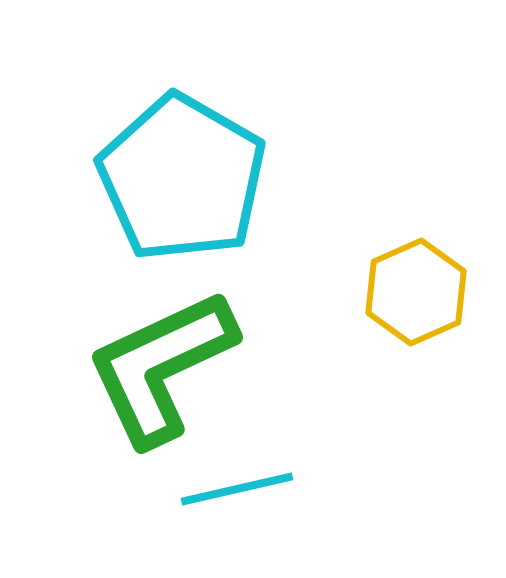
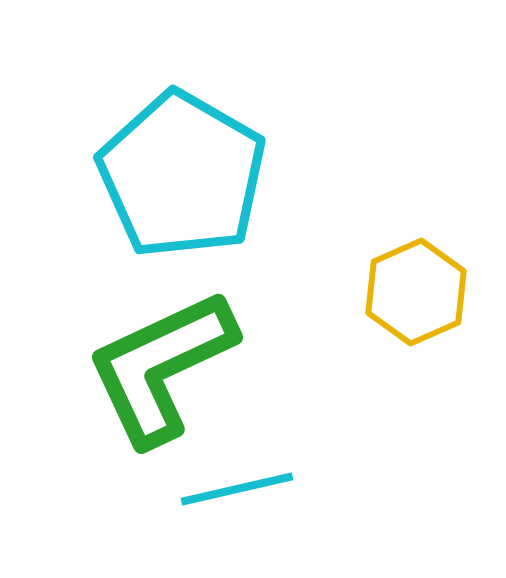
cyan pentagon: moved 3 px up
